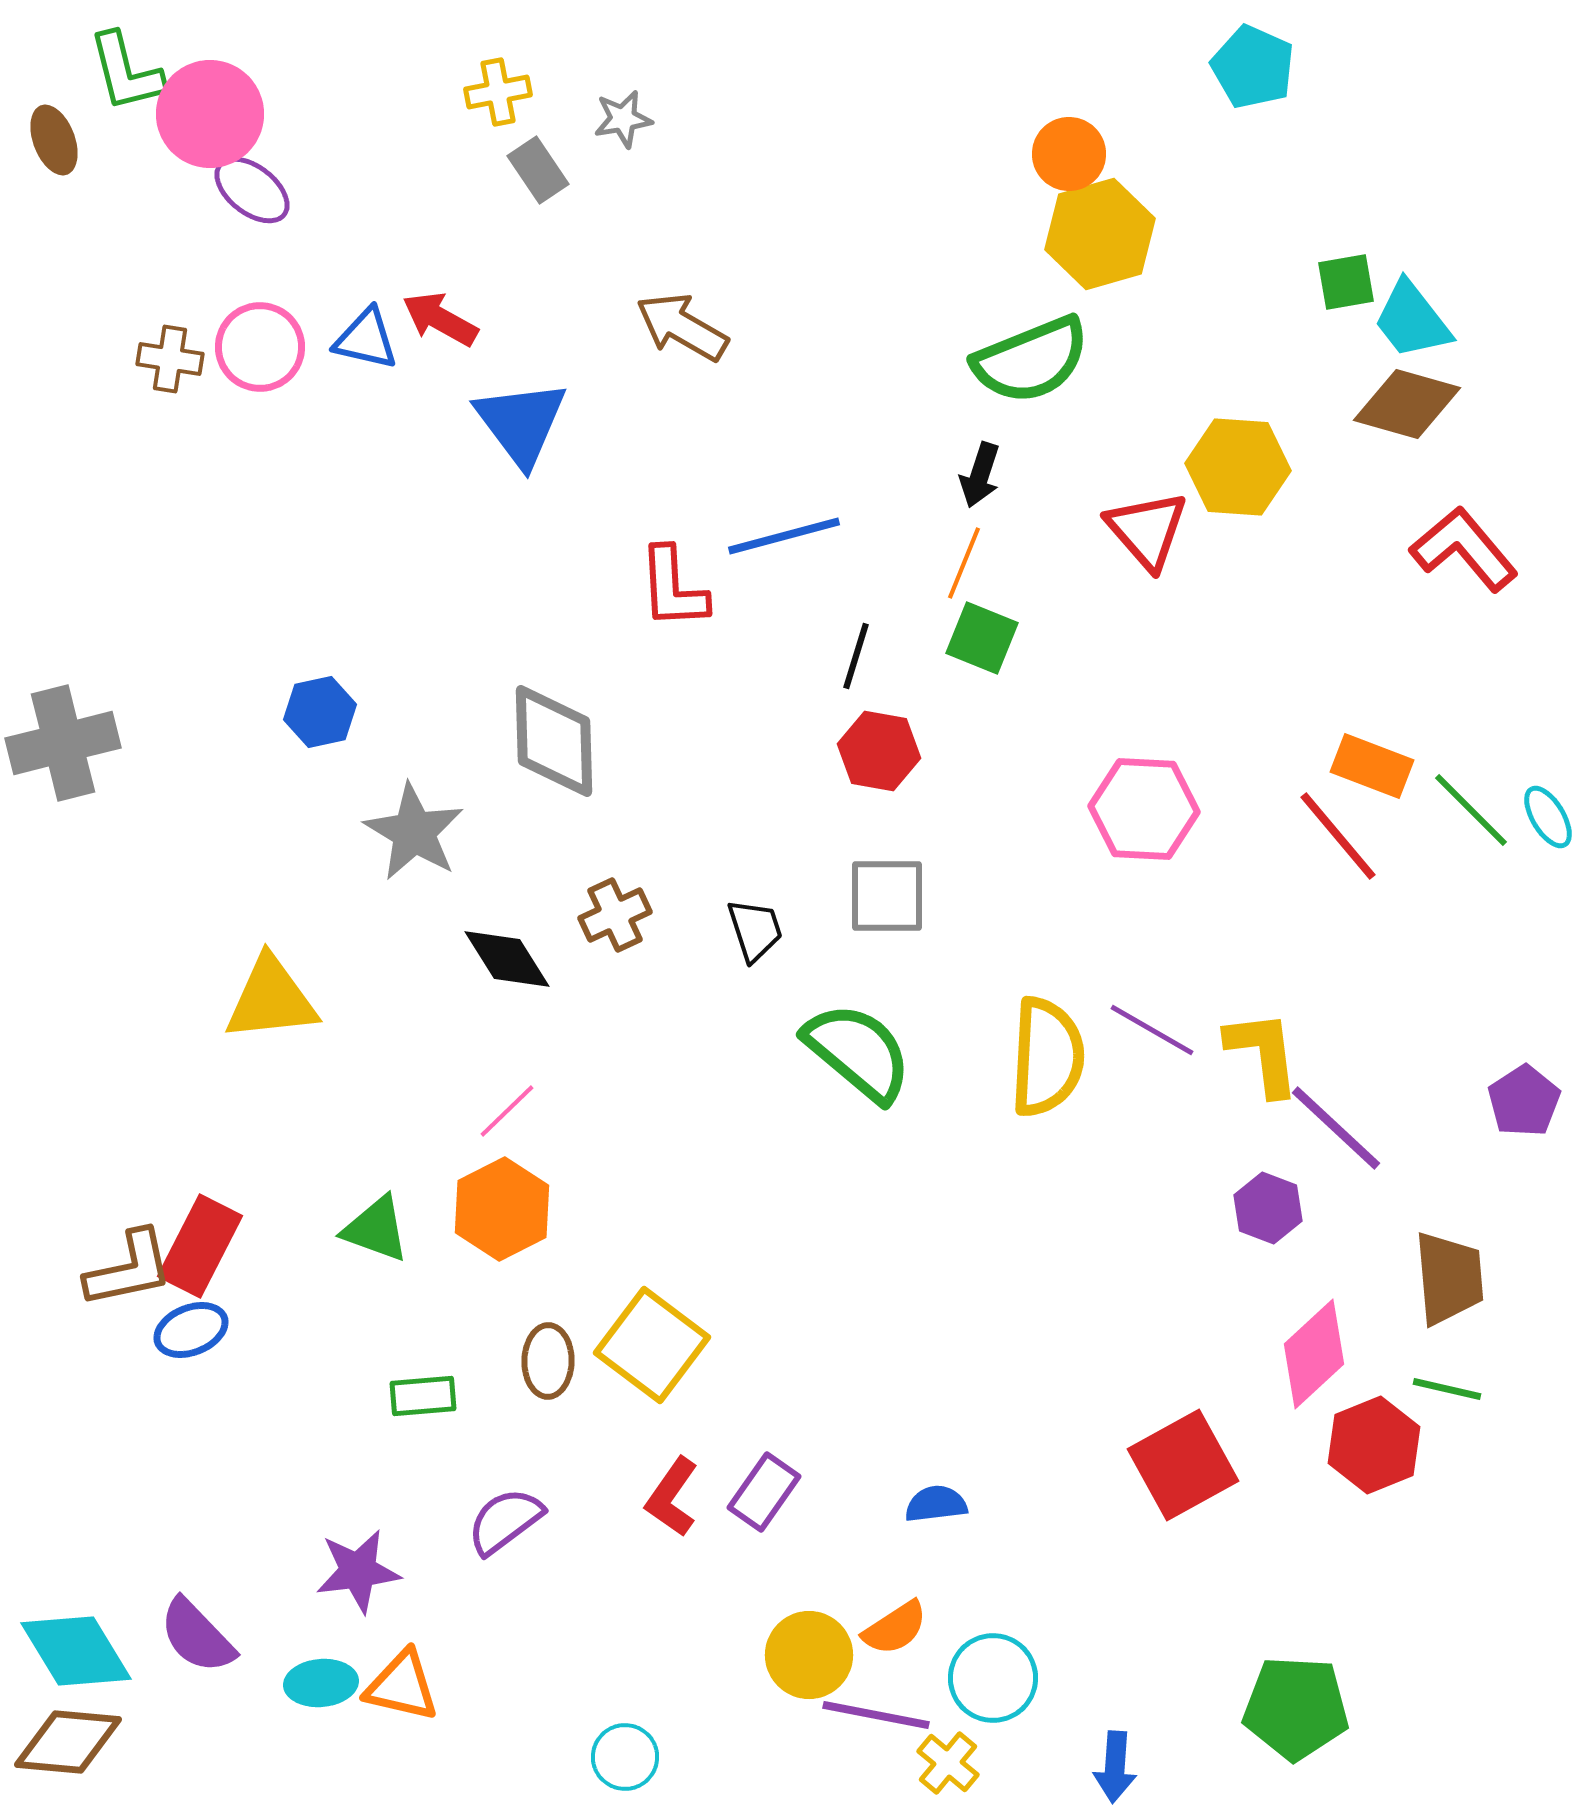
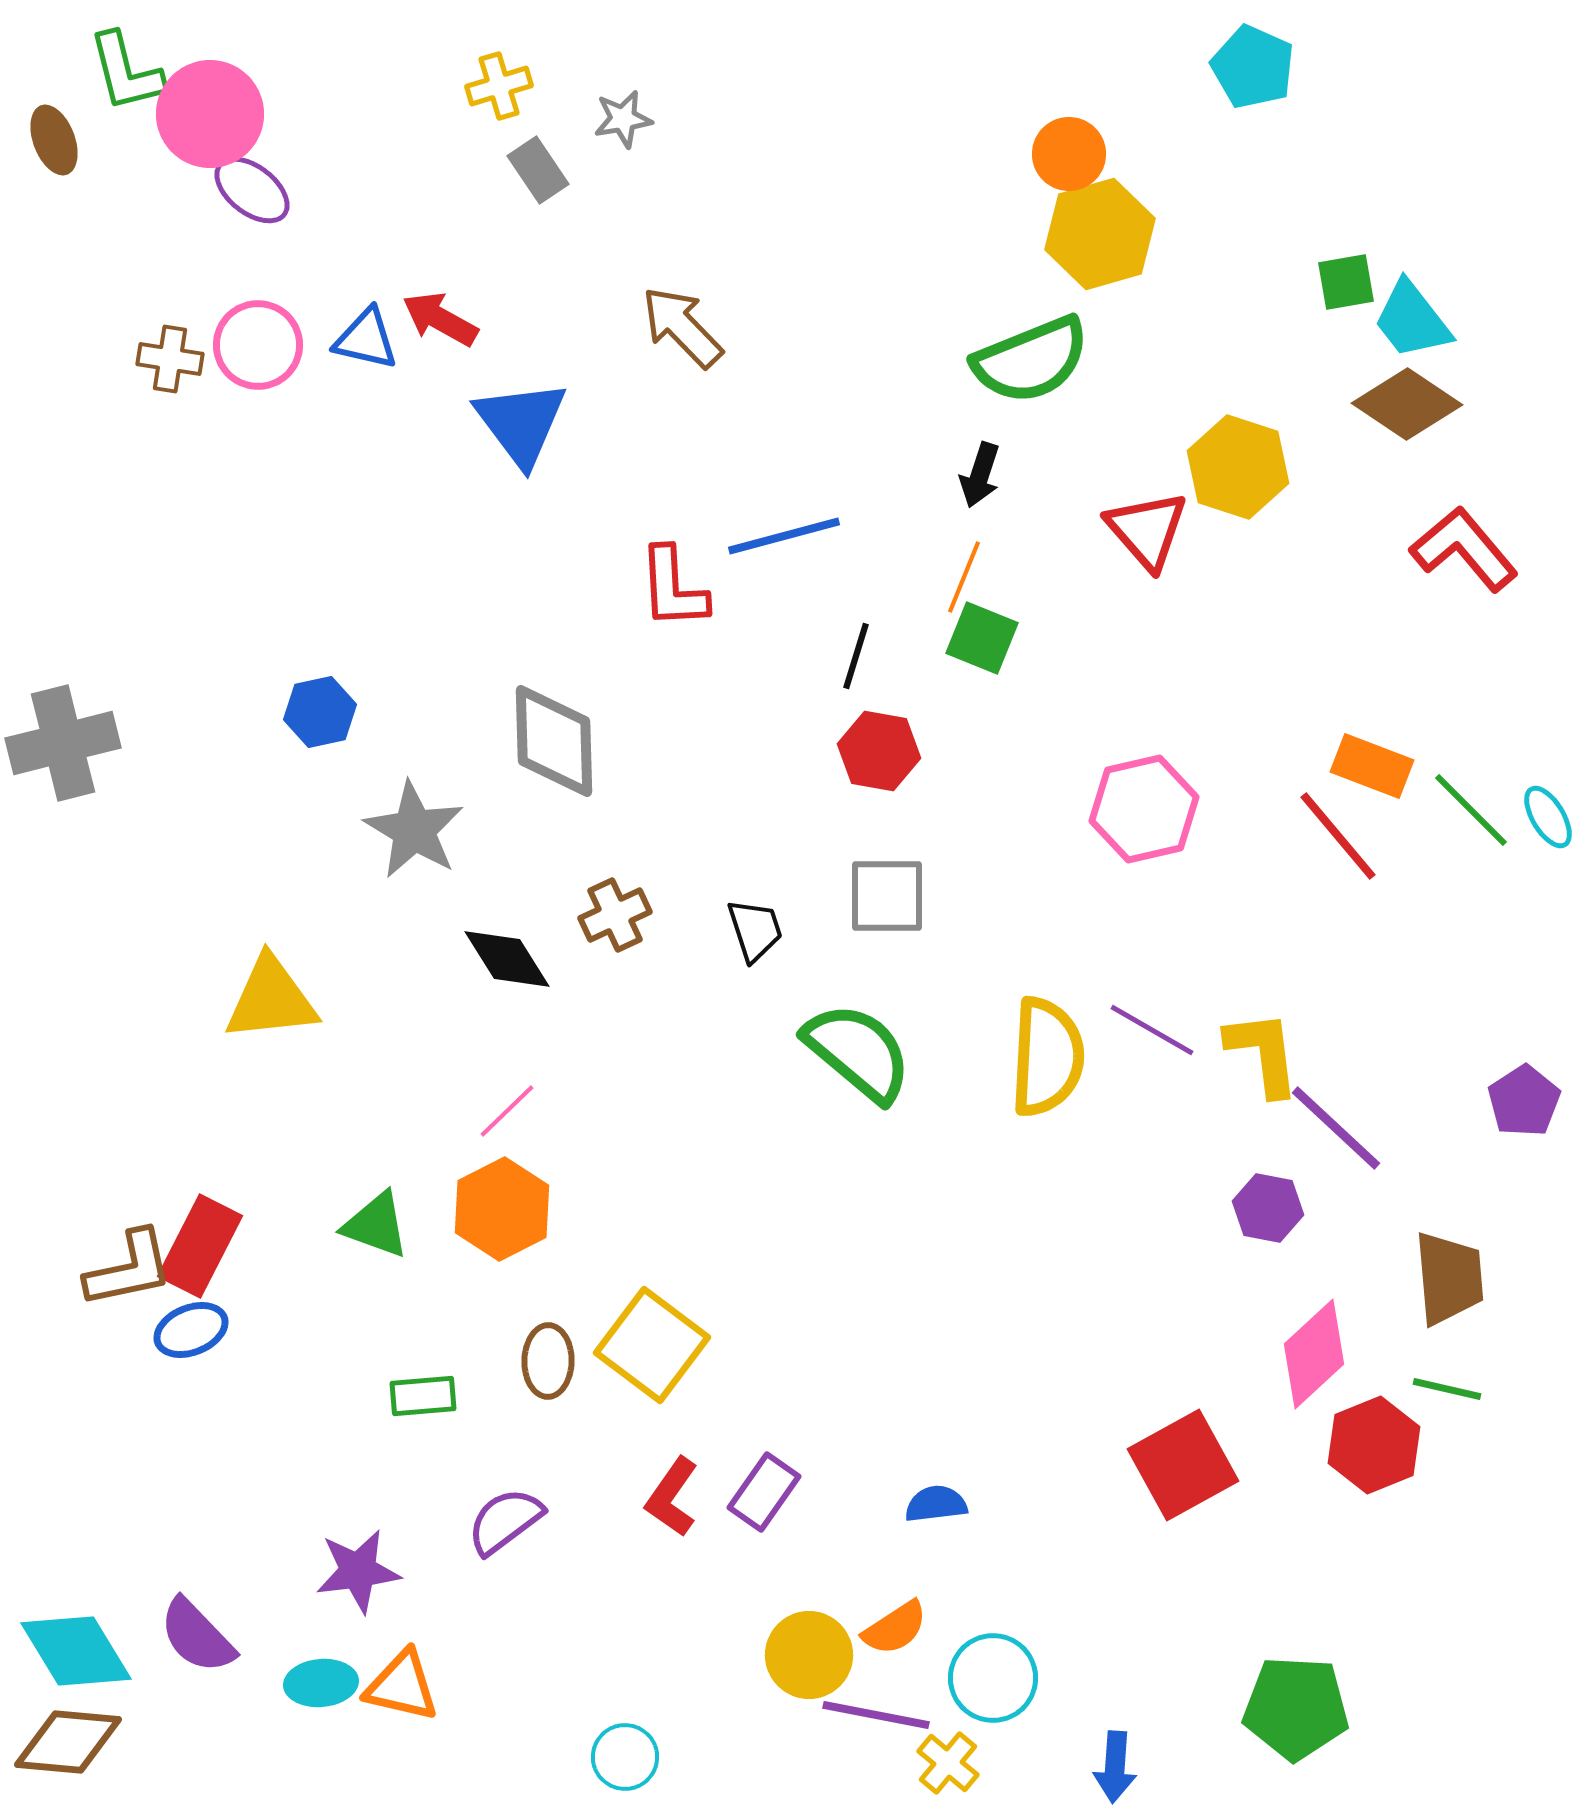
yellow cross at (498, 92): moved 1 px right, 6 px up; rotated 6 degrees counterclockwise
brown arrow at (682, 327): rotated 16 degrees clockwise
pink circle at (260, 347): moved 2 px left, 2 px up
brown diamond at (1407, 404): rotated 18 degrees clockwise
yellow hexagon at (1238, 467): rotated 14 degrees clockwise
orange line at (964, 563): moved 14 px down
pink hexagon at (1144, 809): rotated 16 degrees counterclockwise
gray star at (414, 832): moved 2 px up
purple hexagon at (1268, 1208): rotated 10 degrees counterclockwise
green triangle at (376, 1229): moved 4 px up
